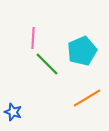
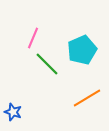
pink line: rotated 20 degrees clockwise
cyan pentagon: moved 1 px up
